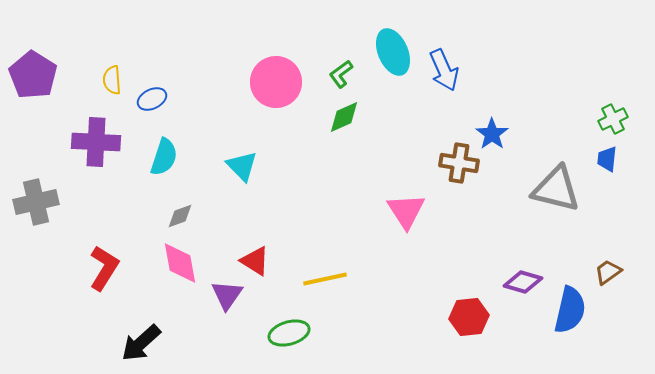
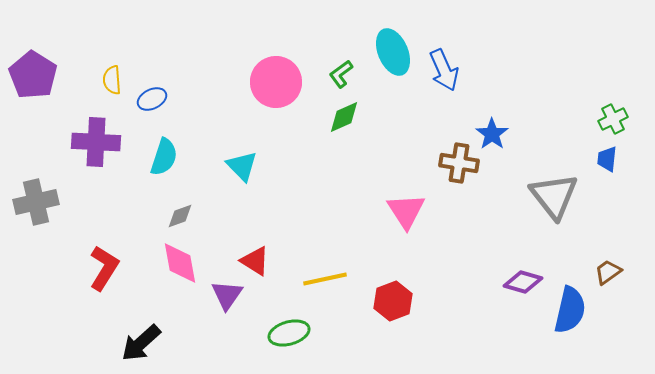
gray triangle: moved 2 px left, 7 px down; rotated 38 degrees clockwise
red hexagon: moved 76 px left, 16 px up; rotated 15 degrees counterclockwise
